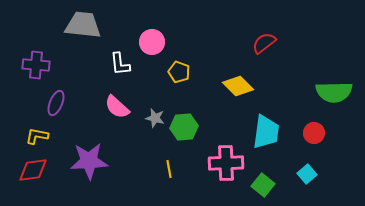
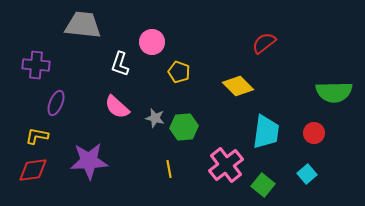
white L-shape: rotated 25 degrees clockwise
pink cross: moved 2 px down; rotated 36 degrees counterclockwise
